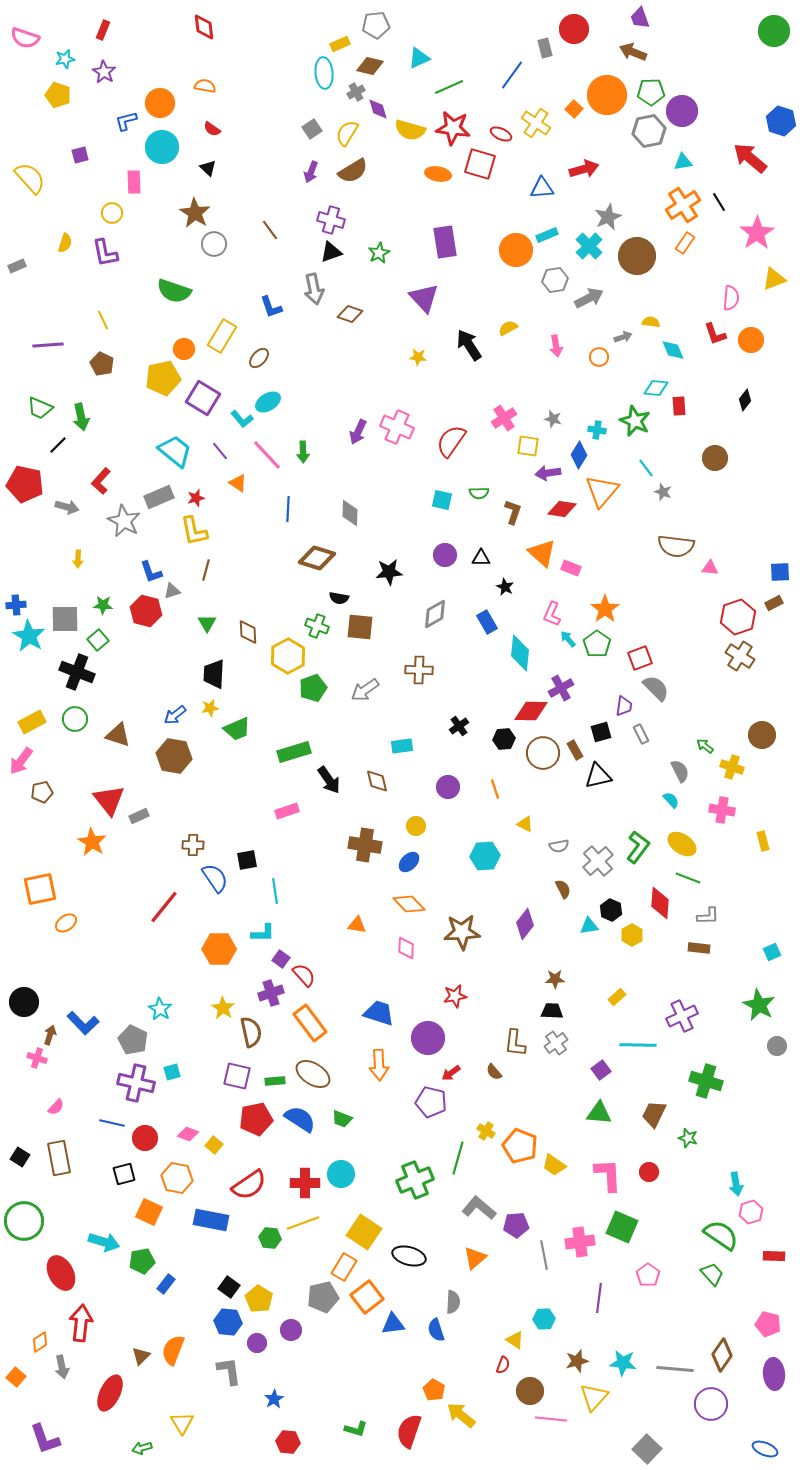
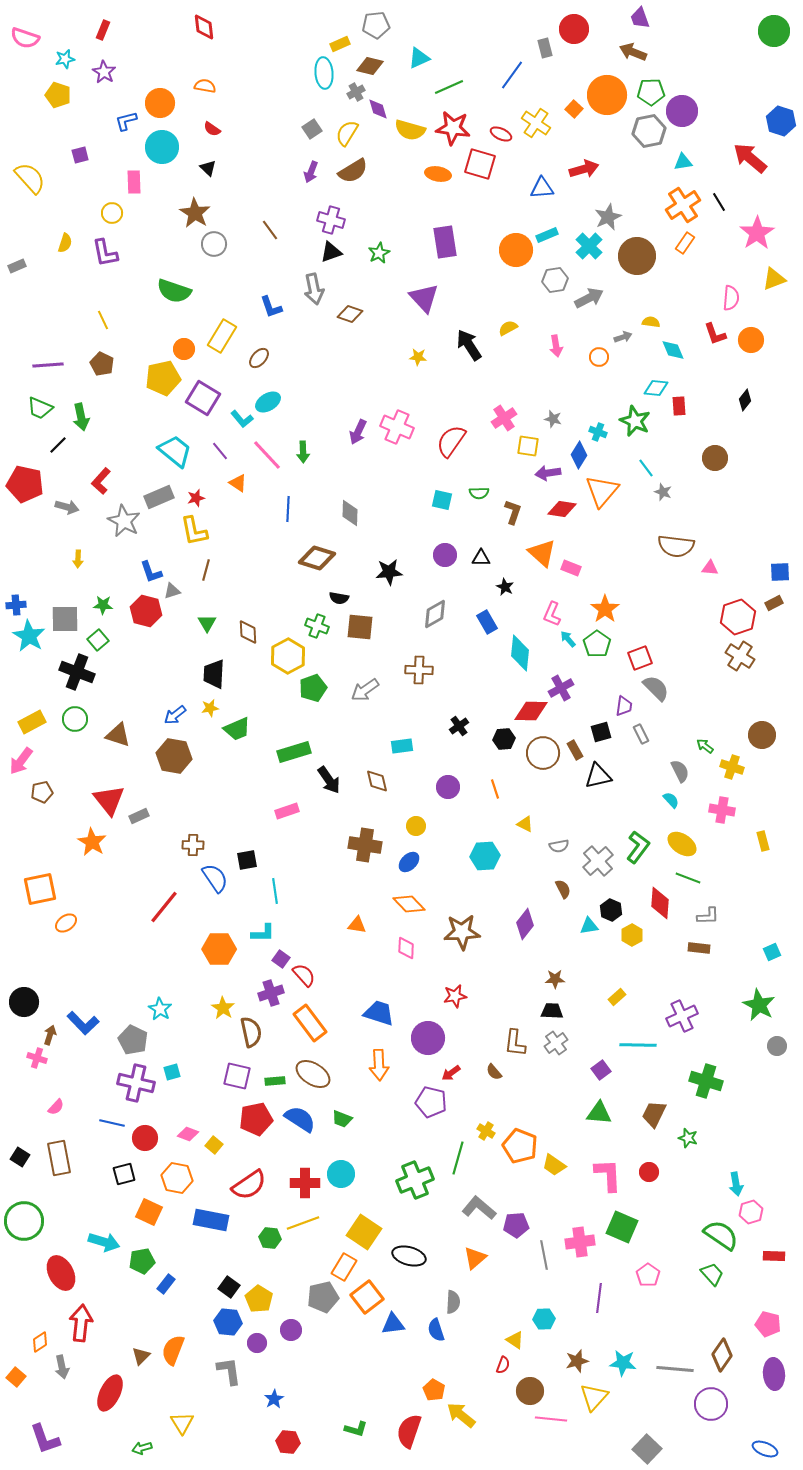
purple line at (48, 345): moved 20 px down
cyan cross at (597, 430): moved 1 px right, 2 px down; rotated 12 degrees clockwise
